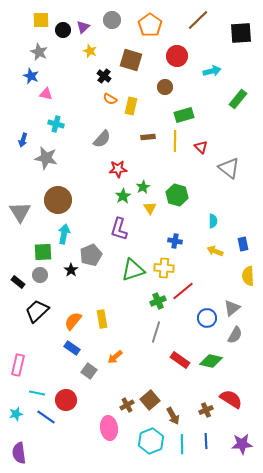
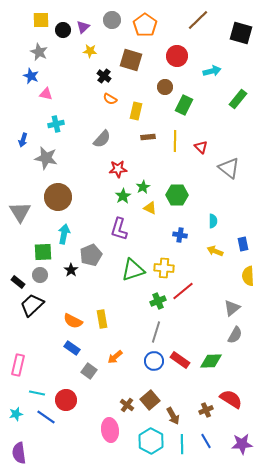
orange pentagon at (150, 25): moved 5 px left
black square at (241, 33): rotated 20 degrees clockwise
yellow star at (90, 51): rotated 16 degrees counterclockwise
yellow rectangle at (131, 106): moved 5 px right, 5 px down
green rectangle at (184, 115): moved 10 px up; rotated 48 degrees counterclockwise
cyan cross at (56, 124): rotated 28 degrees counterclockwise
green hexagon at (177, 195): rotated 15 degrees counterclockwise
brown circle at (58, 200): moved 3 px up
yellow triangle at (150, 208): rotated 32 degrees counterclockwise
blue cross at (175, 241): moved 5 px right, 6 px up
black trapezoid at (37, 311): moved 5 px left, 6 px up
blue circle at (207, 318): moved 53 px left, 43 px down
orange semicircle at (73, 321): rotated 102 degrees counterclockwise
green diamond at (211, 361): rotated 15 degrees counterclockwise
brown cross at (127, 405): rotated 24 degrees counterclockwise
pink ellipse at (109, 428): moved 1 px right, 2 px down
cyan hexagon at (151, 441): rotated 10 degrees counterclockwise
blue line at (206, 441): rotated 28 degrees counterclockwise
